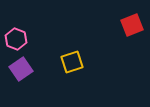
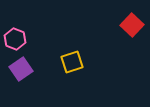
red square: rotated 25 degrees counterclockwise
pink hexagon: moved 1 px left
